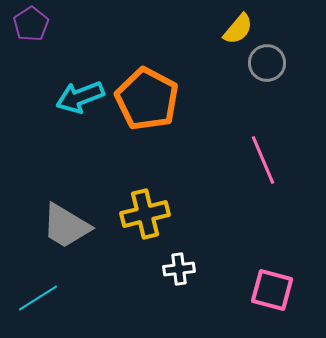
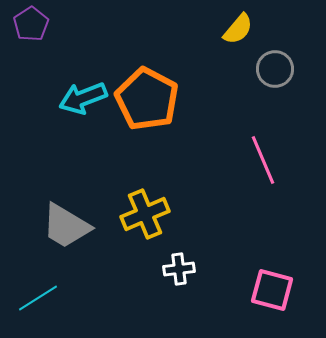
gray circle: moved 8 px right, 6 px down
cyan arrow: moved 3 px right, 1 px down
yellow cross: rotated 9 degrees counterclockwise
